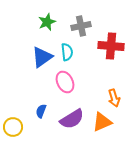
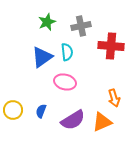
pink ellipse: rotated 50 degrees counterclockwise
purple semicircle: moved 1 px right, 1 px down
yellow circle: moved 17 px up
